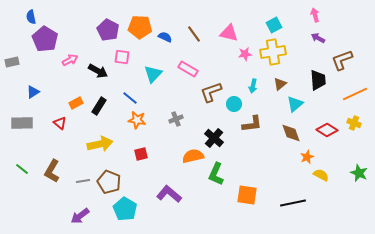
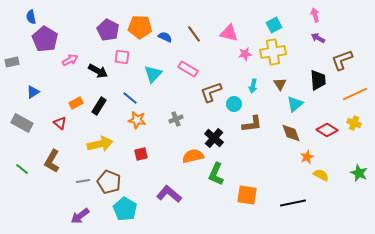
brown triangle at (280, 84): rotated 24 degrees counterclockwise
gray rectangle at (22, 123): rotated 30 degrees clockwise
brown L-shape at (52, 171): moved 10 px up
